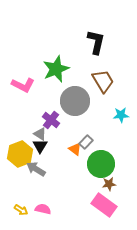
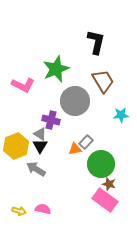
purple cross: rotated 24 degrees counterclockwise
orange triangle: rotated 48 degrees counterclockwise
yellow hexagon: moved 4 px left, 8 px up
brown star: rotated 24 degrees clockwise
pink rectangle: moved 1 px right, 5 px up
yellow arrow: moved 2 px left, 1 px down; rotated 16 degrees counterclockwise
